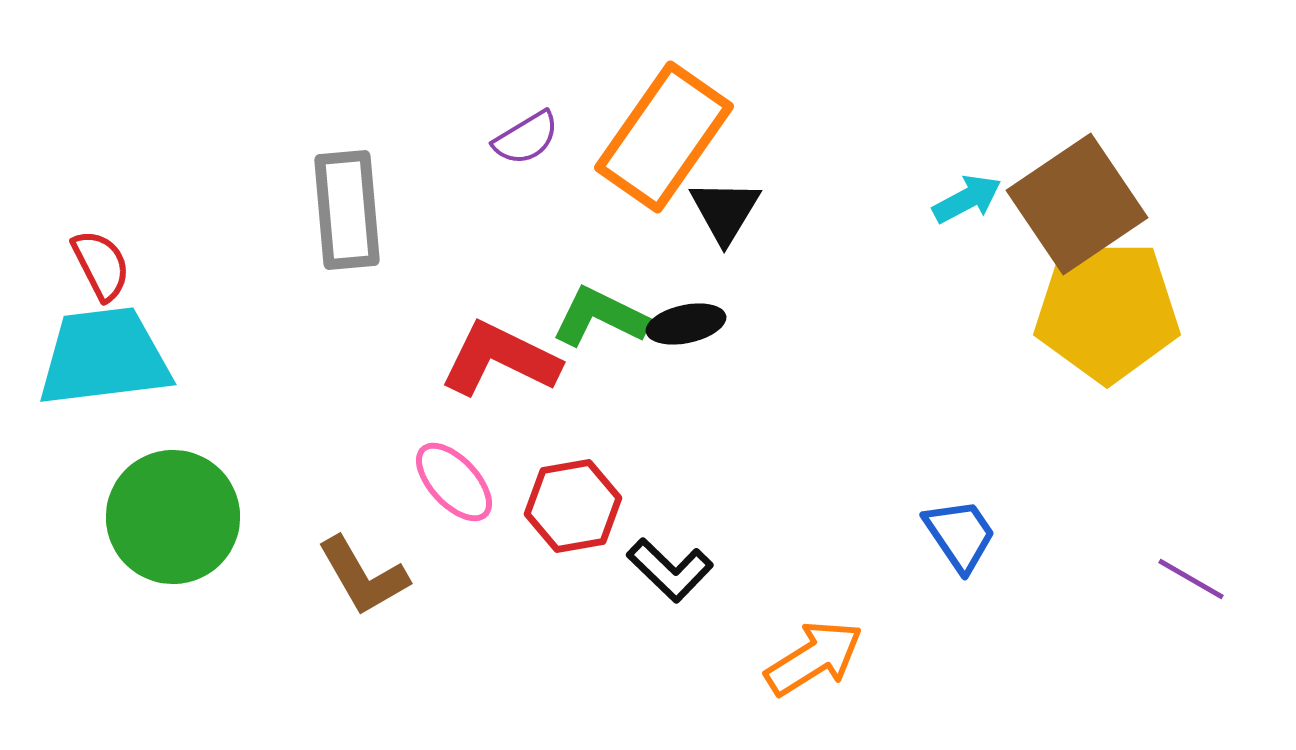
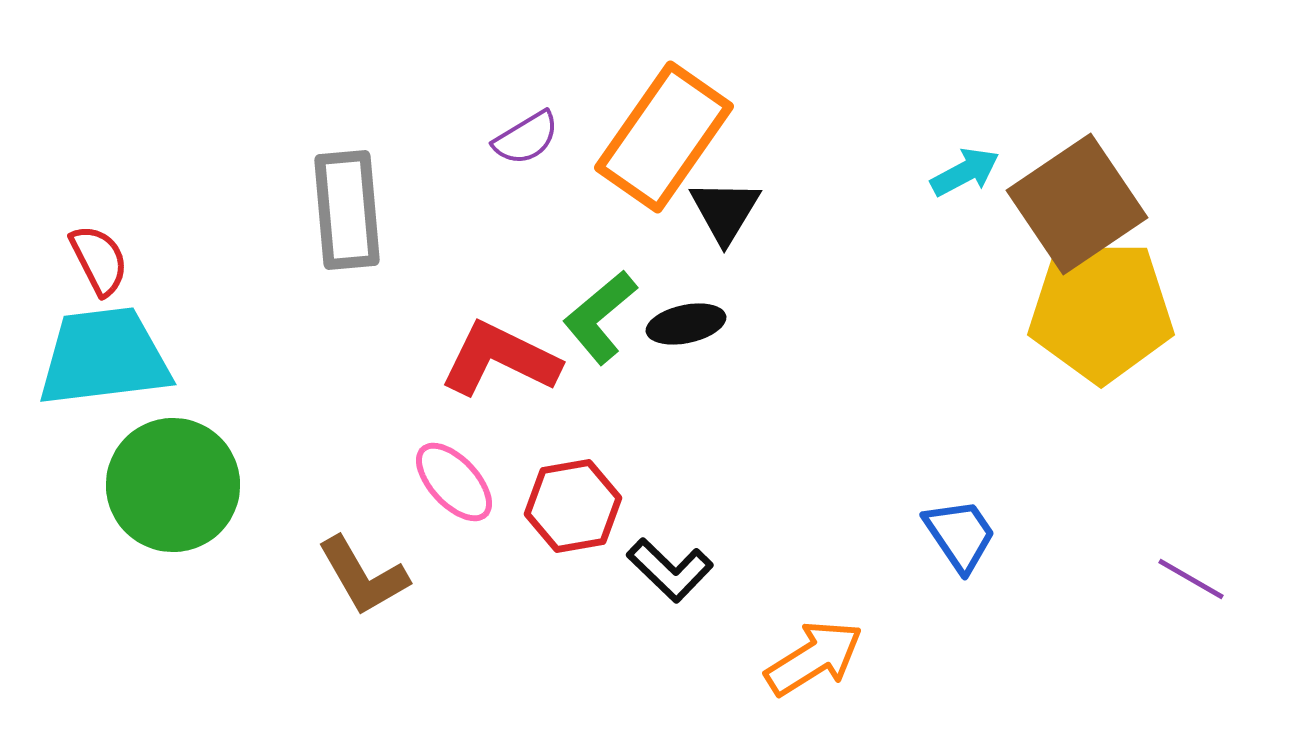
cyan arrow: moved 2 px left, 27 px up
red semicircle: moved 2 px left, 5 px up
yellow pentagon: moved 6 px left
green L-shape: rotated 66 degrees counterclockwise
green circle: moved 32 px up
